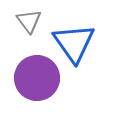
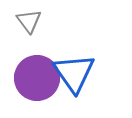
blue triangle: moved 30 px down
